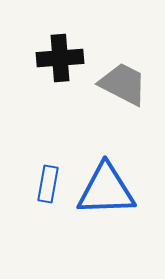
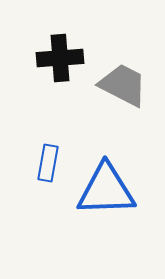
gray trapezoid: moved 1 px down
blue rectangle: moved 21 px up
